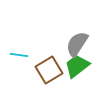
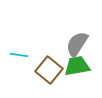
green trapezoid: rotated 28 degrees clockwise
brown square: rotated 20 degrees counterclockwise
